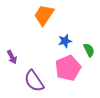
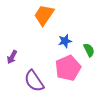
purple arrow: rotated 56 degrees clockwise
